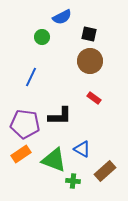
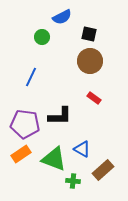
green triangle: moved 1 px up
brown rectangle: moved 2 px left, 1 px up
